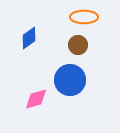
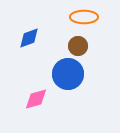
blue diamond: rotated 15 degrees clockwise
brown circle: moved 1 px down
blue circle: moved 2 px left, 6 px up
